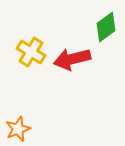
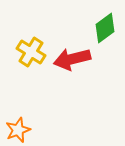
green diamond: moved 1 px left, 1 px down
orange star: moved 1 px down
